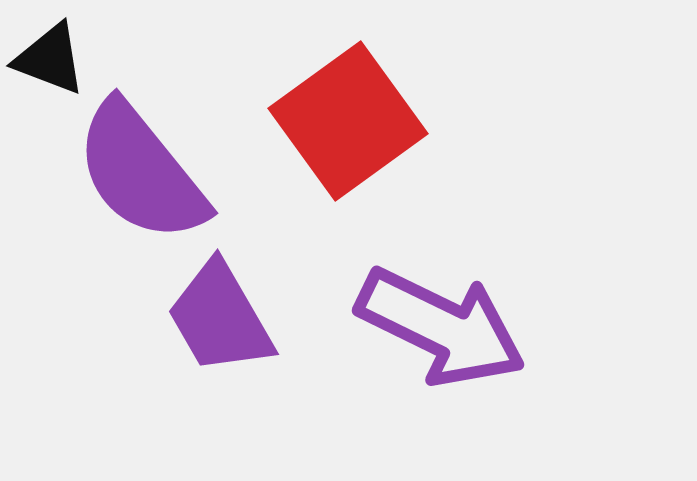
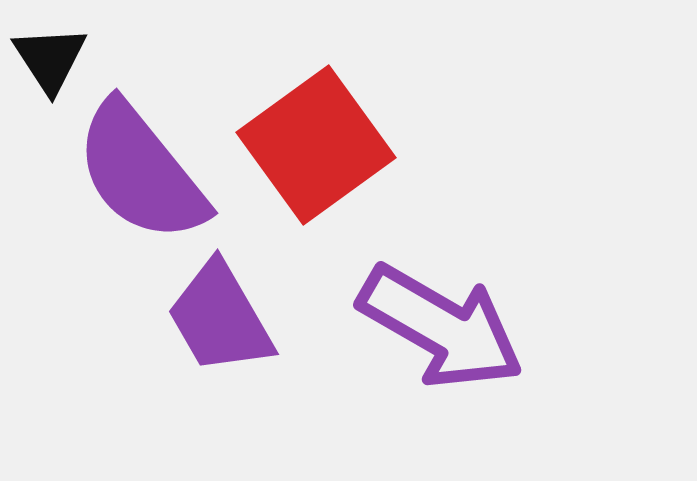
black triangle: rotated 36 degrees clockwise
red square: moved 32 px left, 24 px down
purple arrow: rotated 4 degrees clockwise
